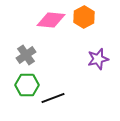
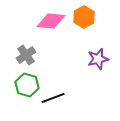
pink diamond: moved 1 px down
green hexagon: rotated 15 degrees clockwise
